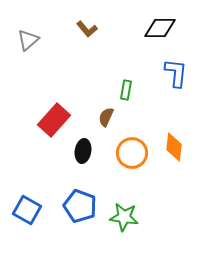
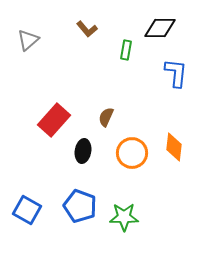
green rectangle: moved 40 px up
green star: rotated 8 degrees counterclockwise
